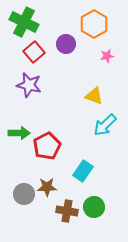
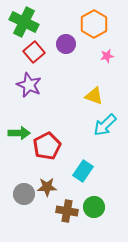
purple star: rotated 10 degrees clockwise
